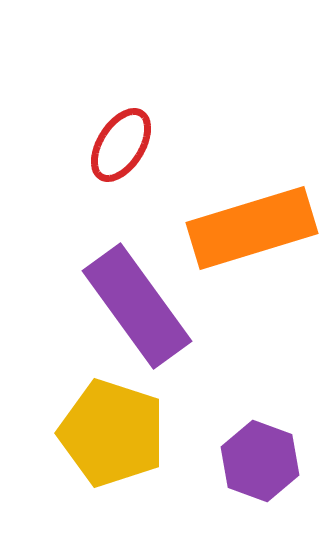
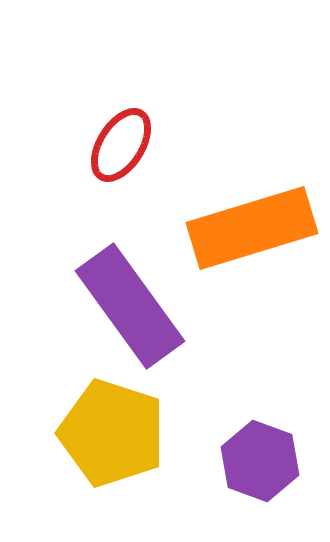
purple rectangle: moved 7 px left
